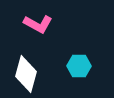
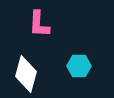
pink L-shape: moved 1 px right; rotated 64 degrees clockwise
